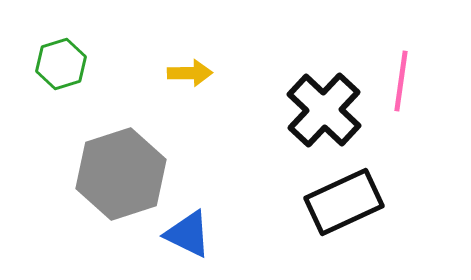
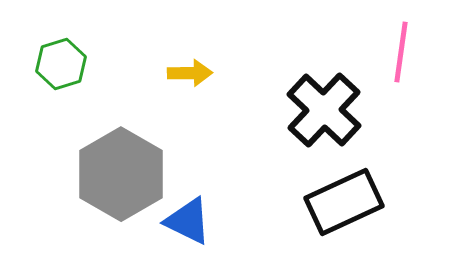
pink line: moved 29 px up
gray hexagon: rotated 12 degrees counterclockwise
blue triangle: moved 13 px up
